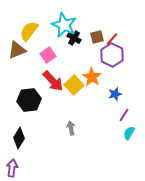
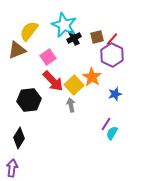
black cross: rotated 32 degrees clockwise
pink square: moved 2 px down
purple line: moved 18 px left, 9 px down
gray arrow: moved 23 px up
cyan semicircle: moved 17 px left
